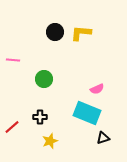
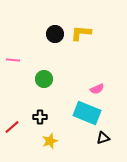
black circle: moved 2 px down
